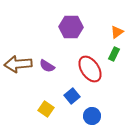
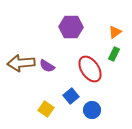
orange triangle: moved 2 px left
brown arrow: moved 3 px right, 1 px up
blue square: moved 1 px left
blue circle: moved 6 px up
